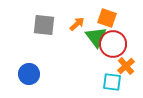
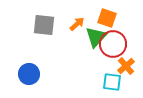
green triangle: rotated 20 degrees clockwise
